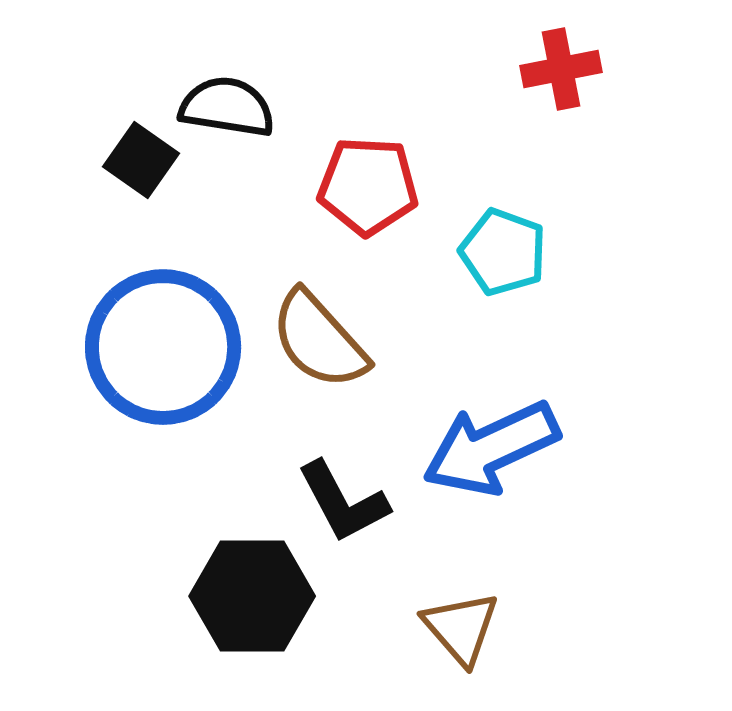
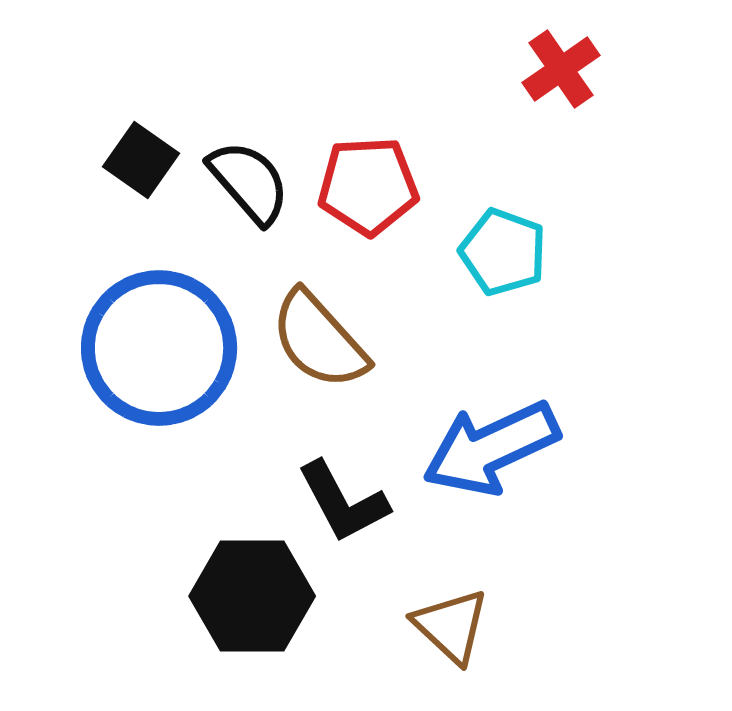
red cross: rotated 24 degrees counterclockwise
black semicircle: moved 22 px right, 75 px down; rotated 40 degrees clockwise
red pentagon: rotated 6 degrees counterclockwise
blue circle: moved 4 px left, 1 px down
brown triangle: moved 10 px left, 2 px up; rotated 6 degrees counterclockwise
